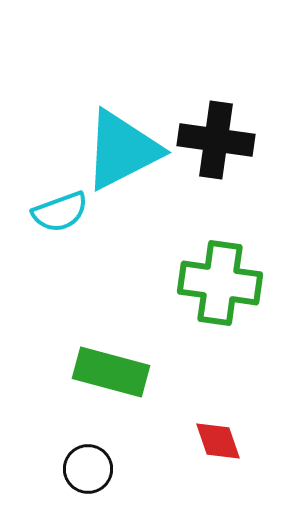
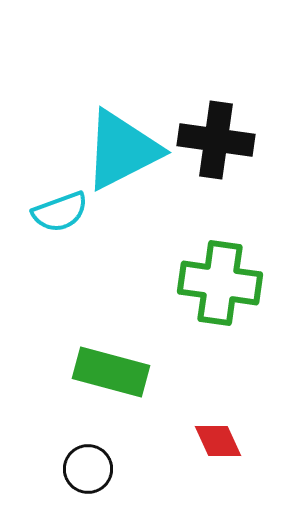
red diamond: rotated 6 degrees counterclockwise
